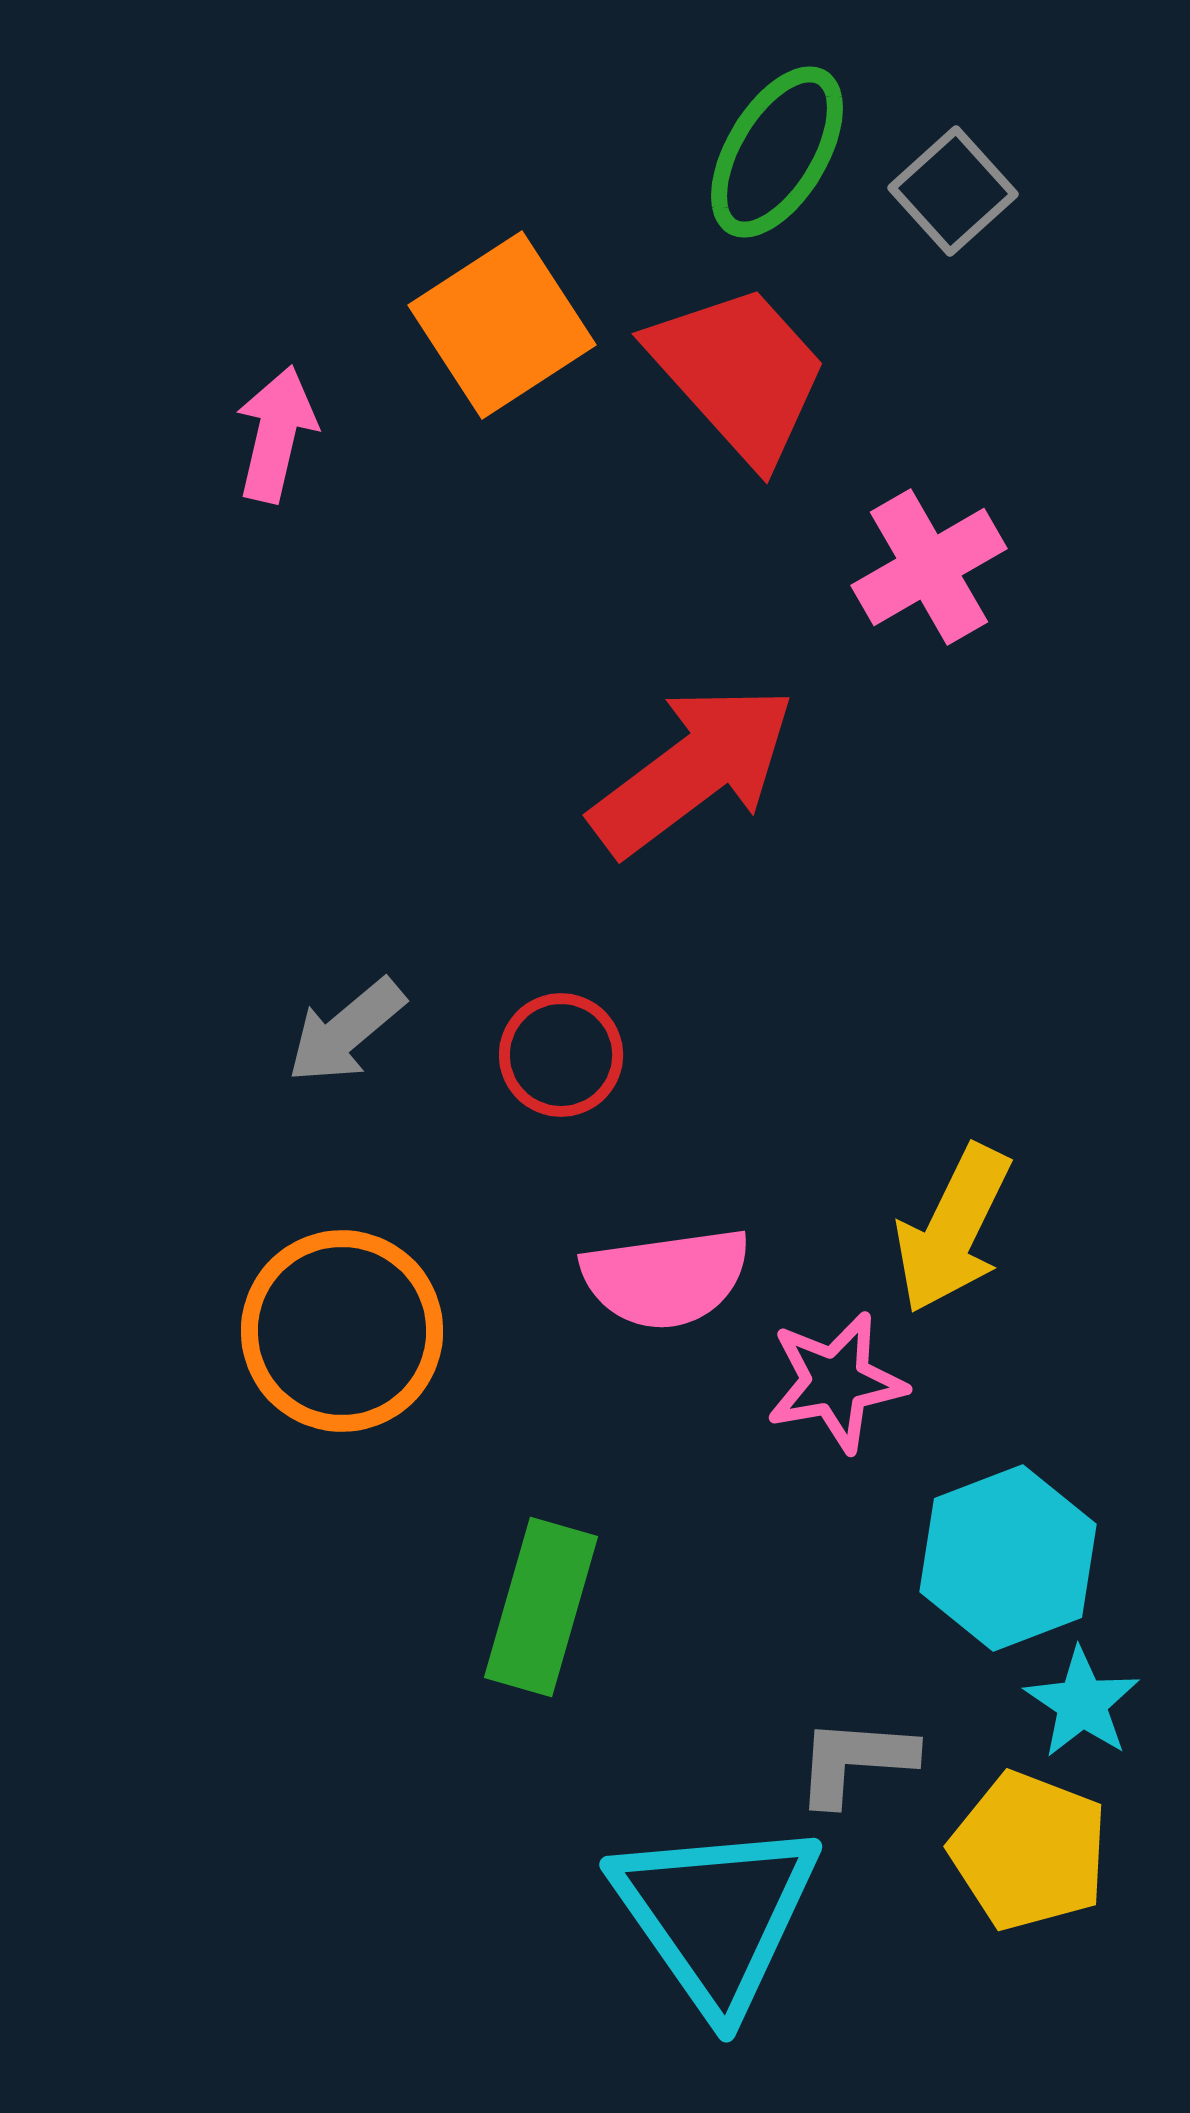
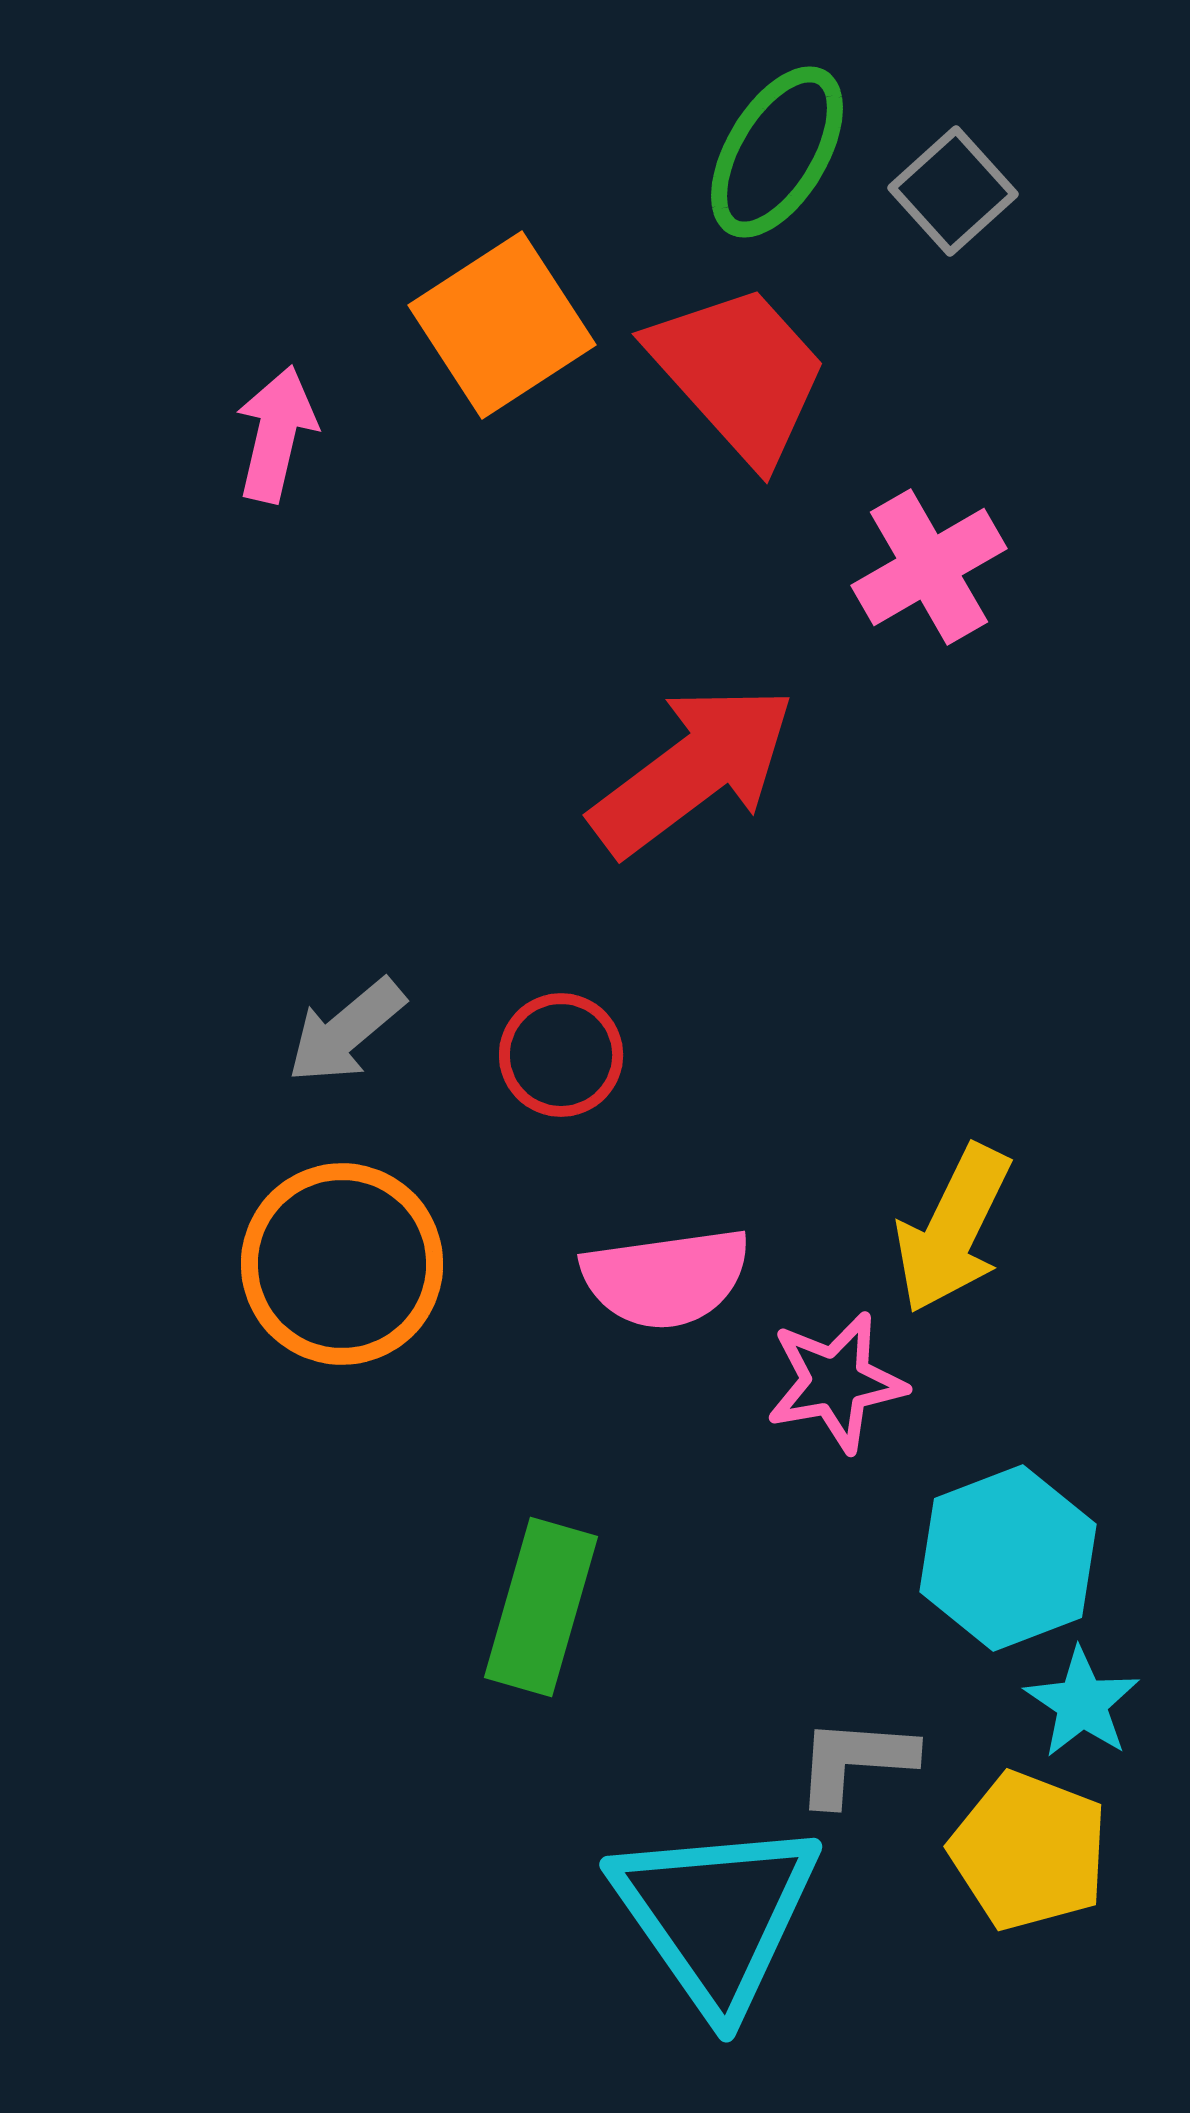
orange circle: moved 67 px up
